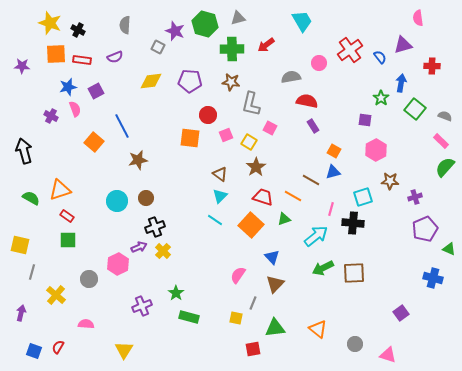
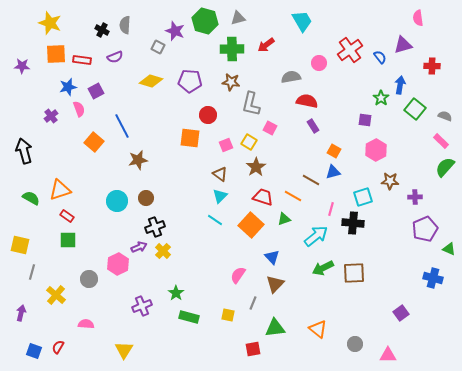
green hexagon at (205, 24): moved 3 px up
black cross at (78, 30): moved 24 px right
yellow diamond at (151, 81): rotated 25 degrees clockwise
blue arrow at (401, 83): moved 1 px left, 2 px down
pink semicircle at (75, 109): moved 4 px right
purple cross at (51, 116): rotated 24 degrees clockwise
pink square at (226, 135): moved 10 px down
purple cross at (415, 197): rotated 16 degrees clockwise
yellow square at (236, 318): moved 8 px left, 3 px up
pink triangle at (388, 355): rotated 18 degrees counterclockwise
